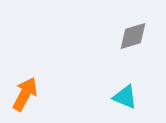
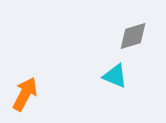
cyan triangle: moved 10 px left, 21 px up
